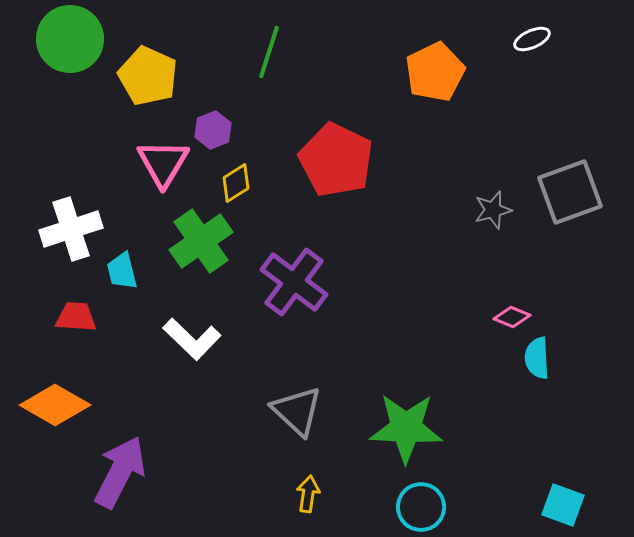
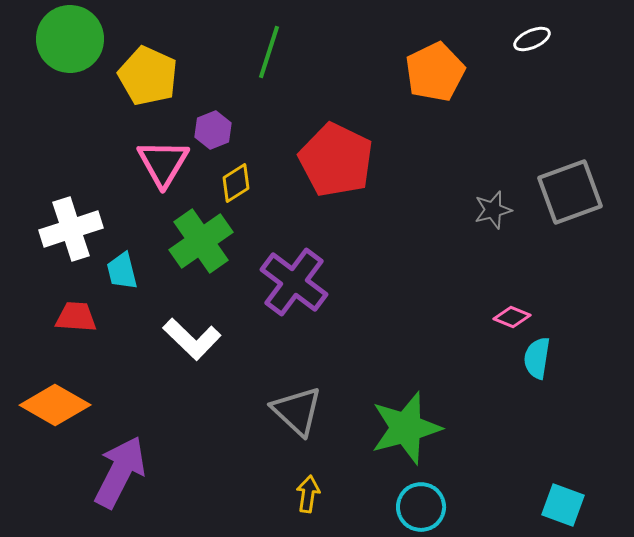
cyan semicircle: rotated 12 degrees clockwise
green star: rotated 18 degrees counterclockwise
